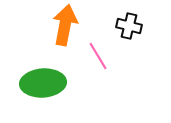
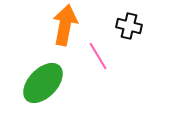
green ellipse: rotated 42 degrees counterclockwise
